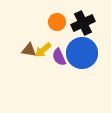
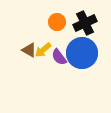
black cross: moved 2 px right
brown triangle: rotated 21 degrees clockwise
purple semicircle: rotated 12 degrees counterclockwise
